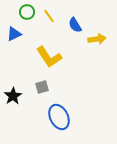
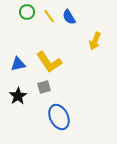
blue semicircle: moved 6 px left, 8 px up
blue triangle: moved 4 px right, 30 px down; rotated 14 degrees clockwise
yellow arrow: moved 2 px left, 2 px down; rotated 120 degrees clockwise
yellow L-shape: moved 5 px down
gray square: moved 2 px right
black star: moved 5 px right
